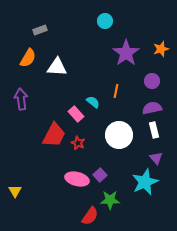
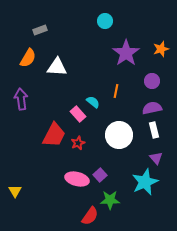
pink rectangle: moved 2 px right
red star: rotated 24 degrees clockwise
